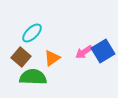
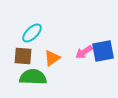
blue square: rotated 20 degrees clockwise
brown square: moved 2 px right, 1 px up; rotated 36 degrees counterclockwise
